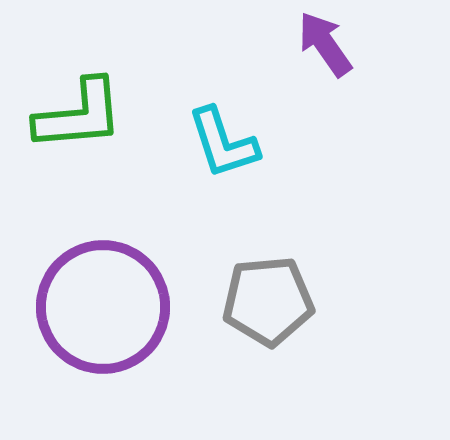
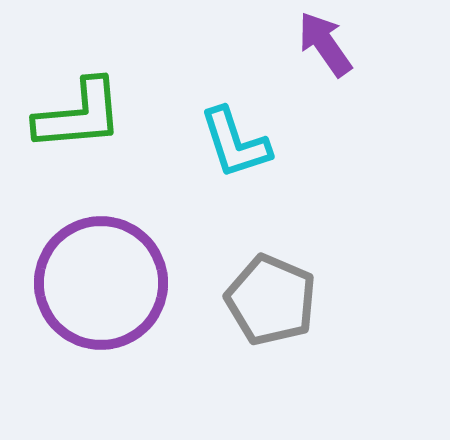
cyan L-shape: moved 12 px right
gray pentagon: moved 3 px right, 1 px up; rotated 28 degrees clockwise
purple circle: moved 2 px left, 24 px up
